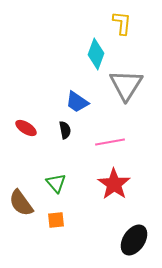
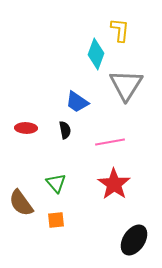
yellow L-shape: moved 2 px left, 7 px down
red ellipse: rotated 30 degrees counterclockwise
